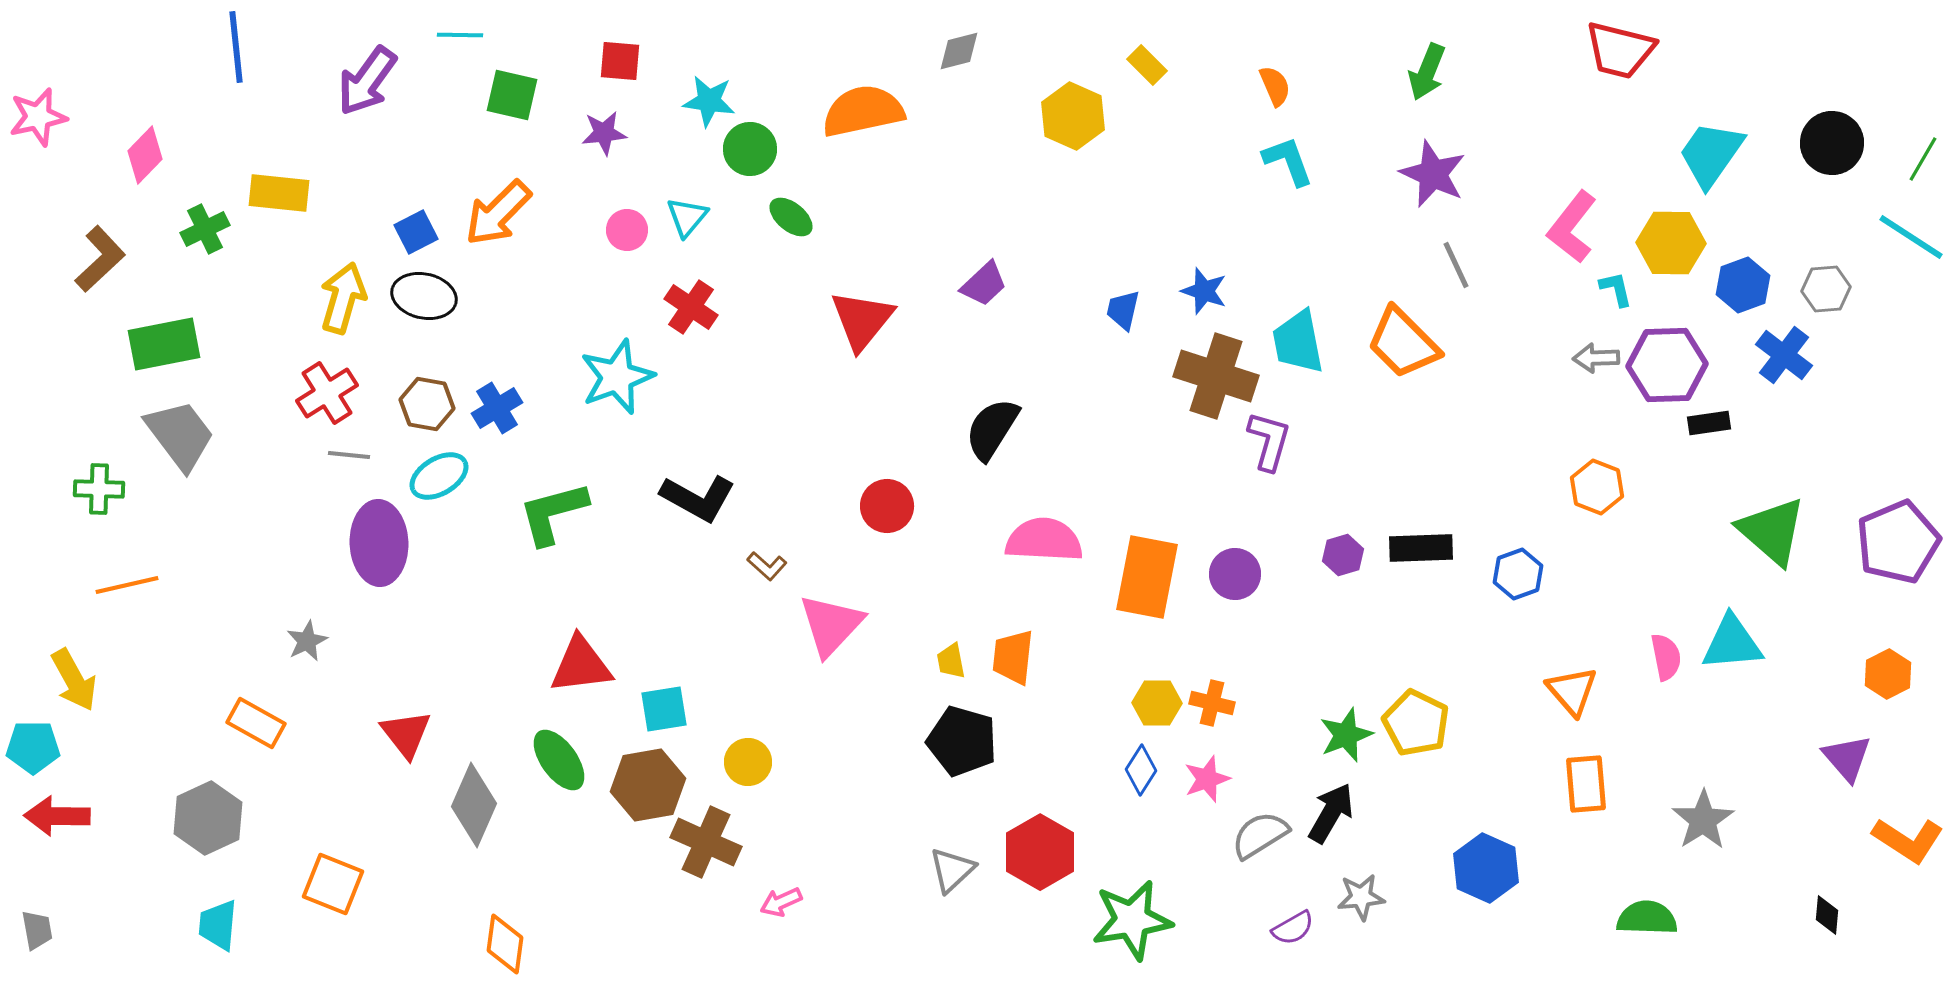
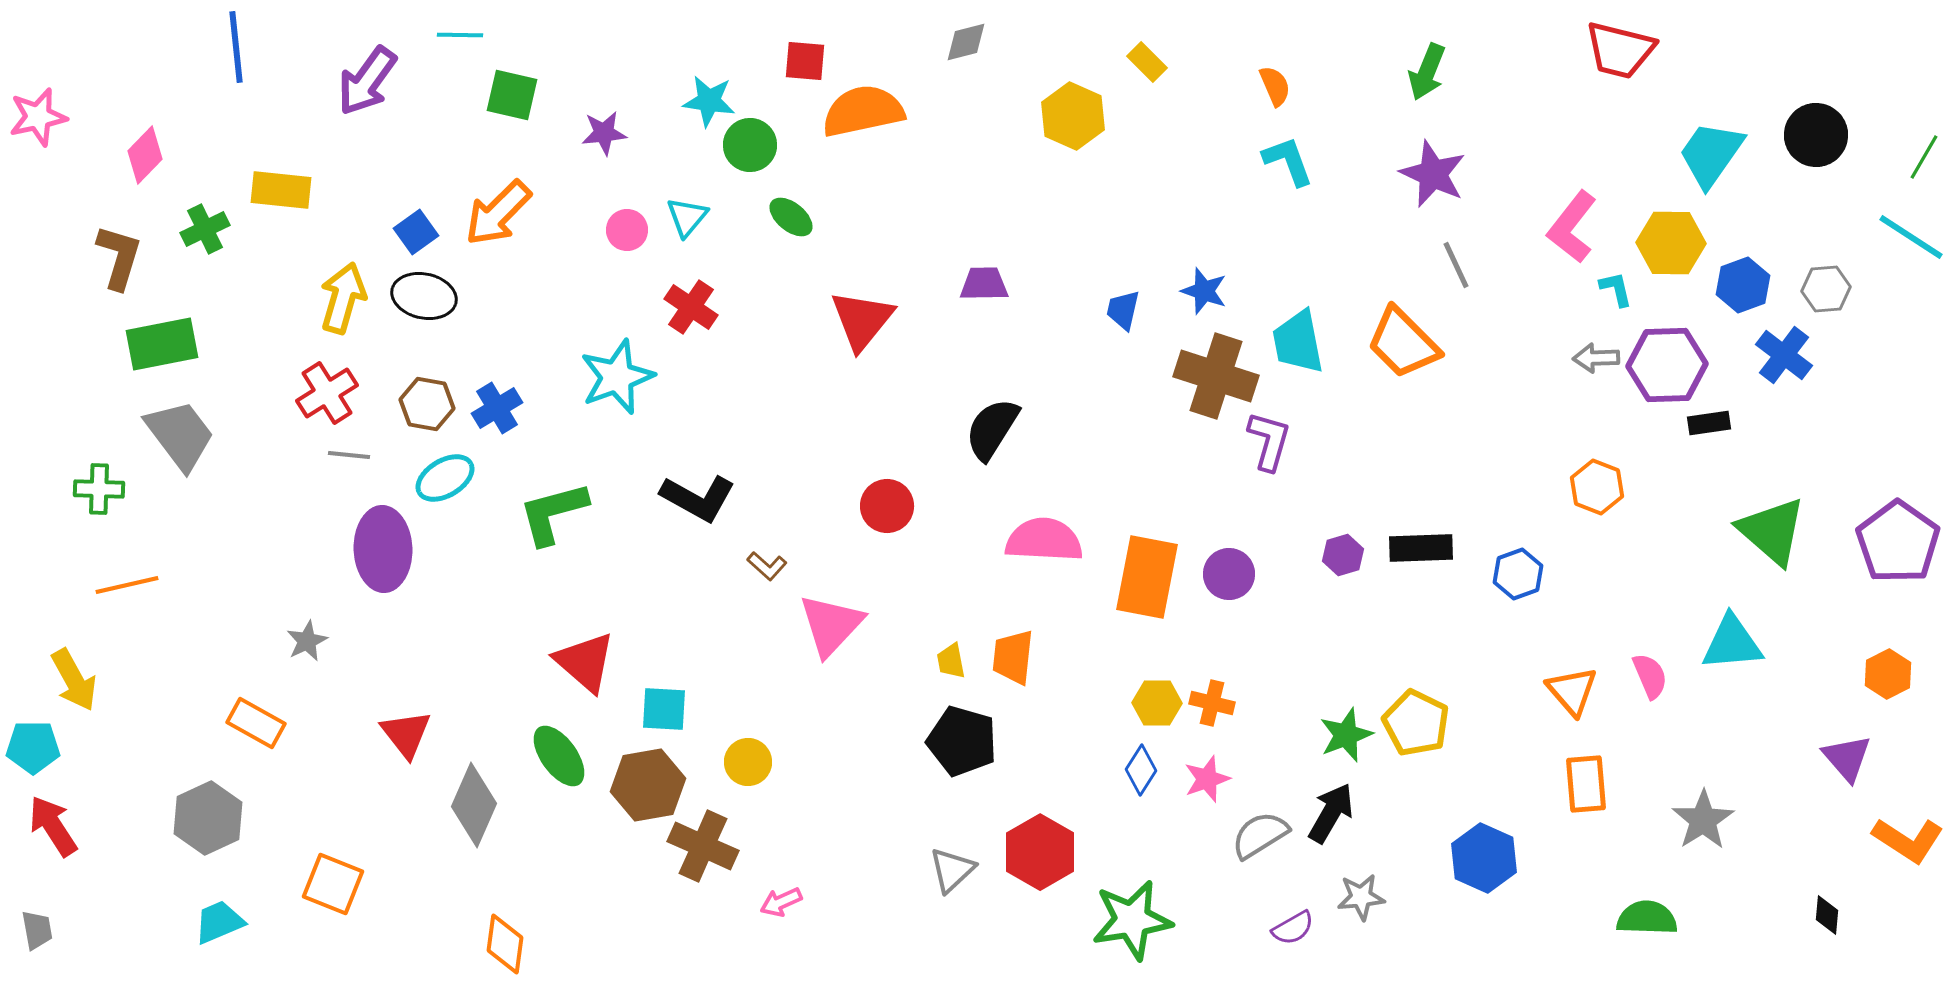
gray diamond at (959, 51): moved 7 px right, 9 px up
red square at (620, 61): moved 185 px right
yellow rectangle at (1147, 65): moved 3 px up
black circle at (1832, 143): moved 16 px left, 8 px up
green circle at (750, 149): moved 4 px up
green line at (1923, 159): moved 1 px right, 2 px up
yellow rectangle at (279, 193): moved 2 px right, 3 px up
blue square at (416, 232): rotated 9 degrees counterclockwise
brown L-shape at (100, 259): moved 19 px right, 2 px up; rotated 30 degrees counterclockwise
purple trapezoid at (984, 284): rotated 138 degrees counterclockwise
green rectangle at (164, 344): moved 2 px left
cyan ellipse at (439, 476): moved 6 px right, 2 px down
purple pentagon at (1898, 542): rotated 14 degrees counterclockwise
purple ellipse at (379, 543): moved 4 px right, 6 px down
purple circle at (1235, 574): moved 6 px left
pink semicircle at (1666, 657): moved 16 px left, 19 px down; rotated 12 degrees counterclockwise
red triangle at (581, 665): moved 4 px right, 3 px up; rotated 48 degrees clockwise
cyan square at (664, 709): rotated 12 degrees clockwise
green ellipse at (559, 760): moved 4 px up
red arrow at (57, 816): moved 4 px left, 10 px down; rotated 56 degrees clockwise
brown cross at (706, 842): moved 3 px left, 4 px down
blue hexagon at (1486, 868): moved 2 px left, 10 px up
cyan trapezoid at (218, 925): moved 1 px right, 3 px up; rotated 62 degrees clockwise
